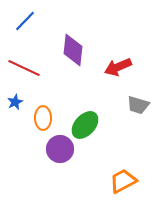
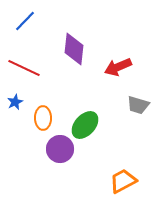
purple diamond: moved 1 px right, 1 px up
